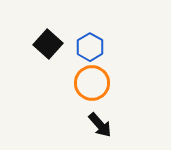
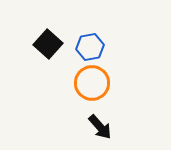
blue hexagon: rotated 20 degrees clockwise
black arrow: moved 2 px down
